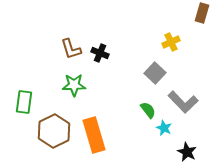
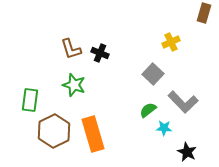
brown rectangle: moved 2 px right
gray square: moved 2 px left, 1 px down
green star: rotated 20 degrees clockwise
green rectangle: moved 6 px right, 2 px up
green semicircle: rotated 90 degrees counterclockwise
cyan star: rotated 21 degrees counterclockwise
orange rectangle: moved 1 px left, 1 px up
